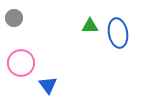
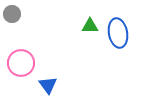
gray circle: moved 2 px left, 4 px up
